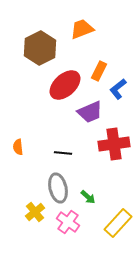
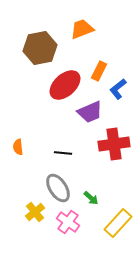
brown hexagon: rotated 16 degrees clockwise
gray ellipse: rotated 20 degrees counterclockwise
green arrow: moved 3 px right, 1 px down
